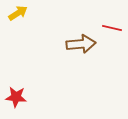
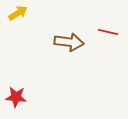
red line: moved 4 px left, 4 px down
brown arrow: moved 12 px left, 2 px up; rotated 12 degrees clockwise
